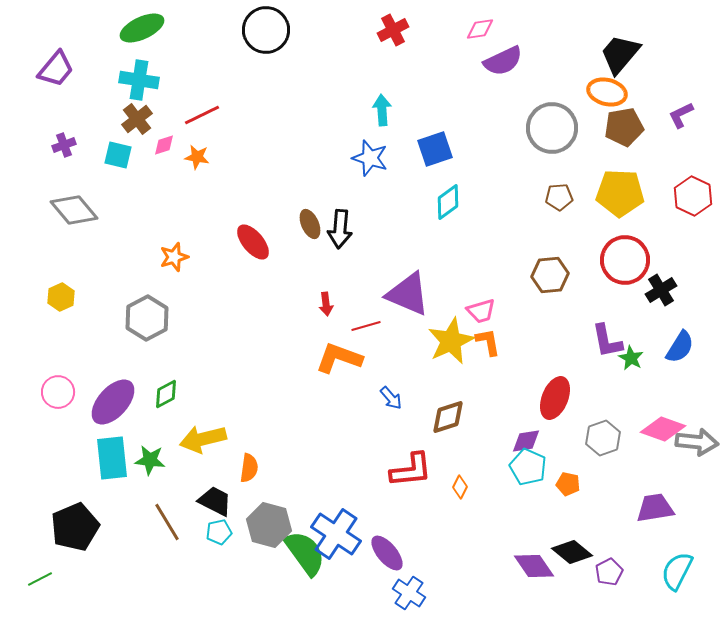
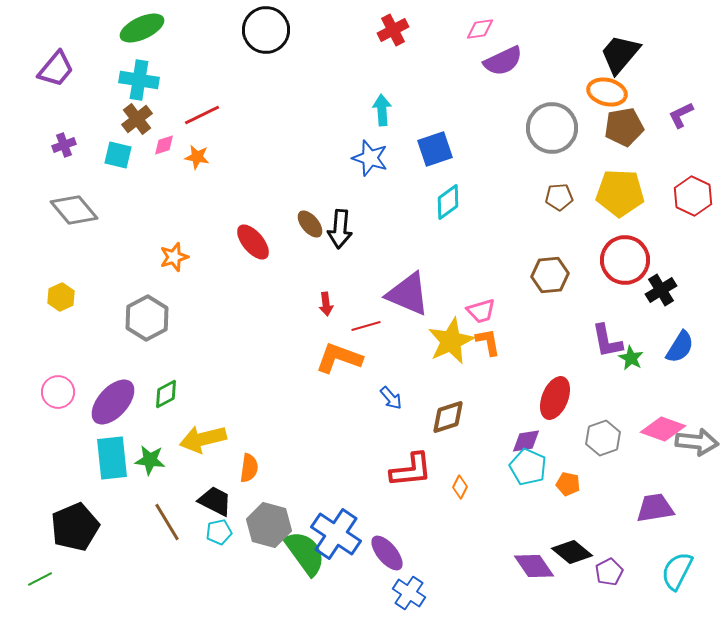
brown ellipse at (310, 224): rotated 16 degrees counterclockwise
